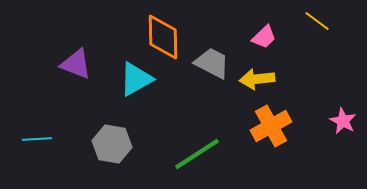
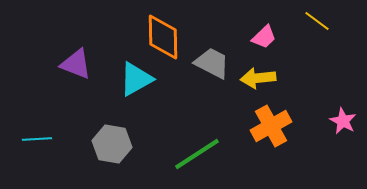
yellow arrow: moved 1 px right, 1 px up
